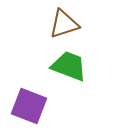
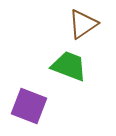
brown triangle: moved 19 px right; rotated 16 degrees counterclockwise
